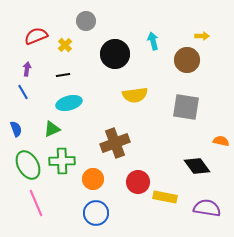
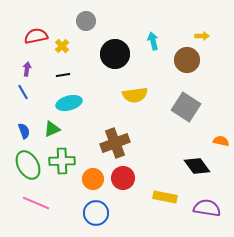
red semicircle: rotated 10 degrees clockwise
yellow cross: moved 3 px left, 1 px down
gray square: rotated 24 degrees clockwise
blue semicircle: moved 8 px right, 2 px down
red circle: moved 15 px left, 4 px up
pink line: rotated 44 degrees counterclockwise
